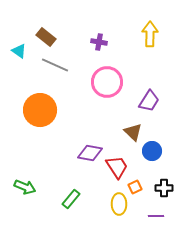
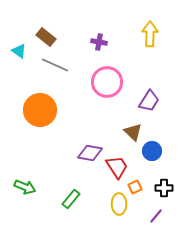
purple line: rotated 49 degrees counterclockwise
